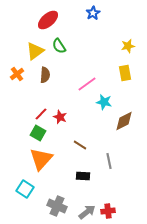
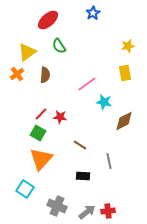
yellow triangle: moved 8 px left, 1 px down
red star: rotated 16 degrees counterclockwise
